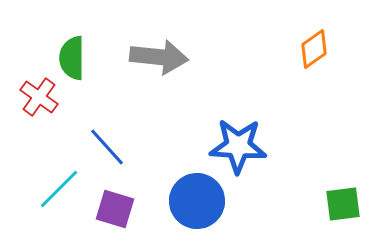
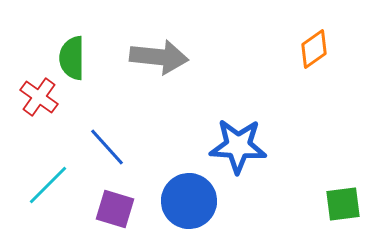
cyan line: moved 11 px left, 4 px up
blue circle: moved 8 px left
